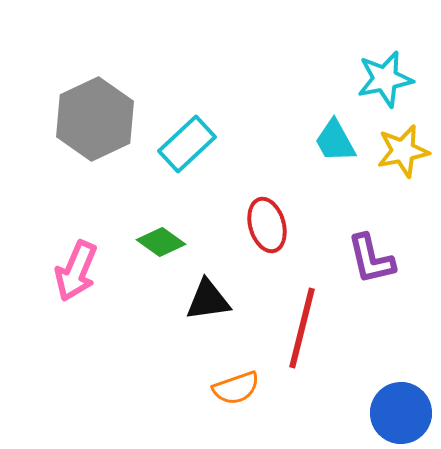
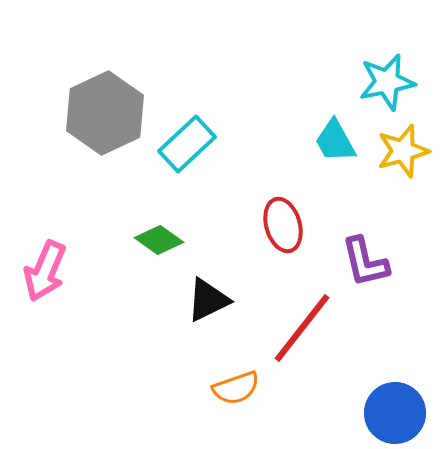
cyan star: moved 2 px right, 3 px down
gray hexagon: moved 10 px right, 6 px up
yellow star: rotated 4 degrees counterclockwise
red ellipse: moved 16 px right
green diamond: moved 2 px left, 2 px up
purple L-shape: moved 6 px left, 3 px down
pink arrow: moved 31 px left
black triangle: rotated 18 degrees counterclockwise
red line: rotated 24 degrees clockwise
blue circle: moved 6 px left
